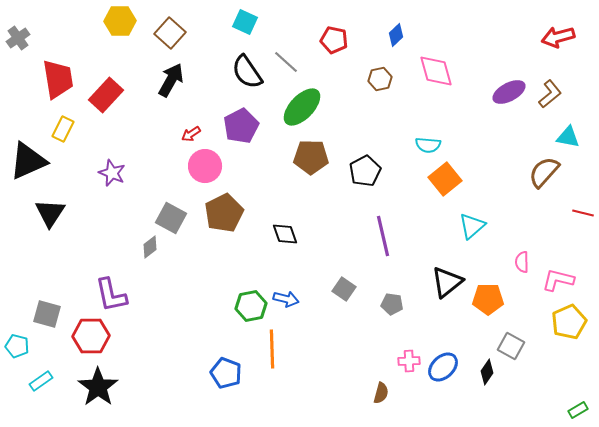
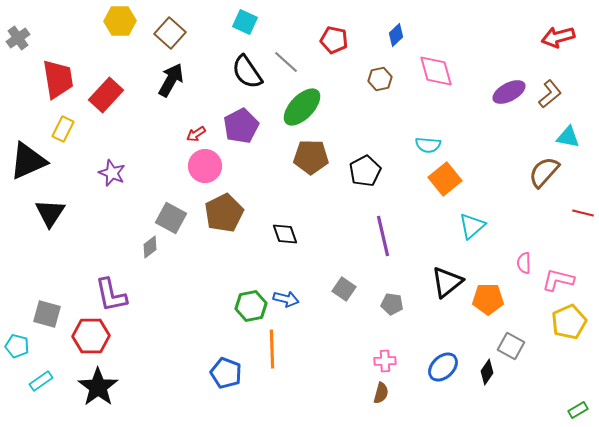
red arrow at (191, 134): moved 5 px right
pink semicircle at (522, 262): moved 2 px right, 1 px down
pink cross at (409, 361): moved 24 px left
